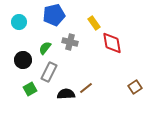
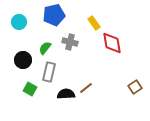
gray rectangle: rotated 12 degrees counterclockwise
green square: rotated 32 degrees counterclockwise
